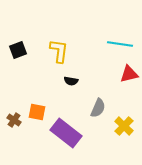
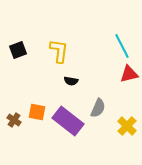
cyan line: moved 2 px right, 2 px down; rotated 55 degrees clockwise
yellow cross: moved 3 px right
purple rectangle: moved 2 px right, 12 px up
